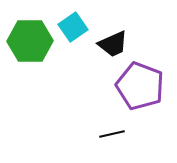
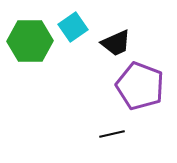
black trapezoid: moved 3 px right, 1 px up
